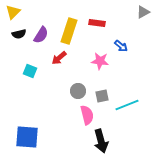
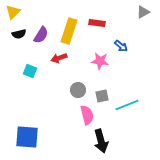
red arrow: rotated 21 degrees clockwise
gray circle: moved 1 px up
